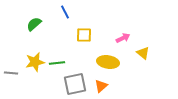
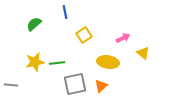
blue line: rotated 16 degrees clockwise
yellow square: rotated 35 degrees counterclockwise
gray line: moved 12 px down
